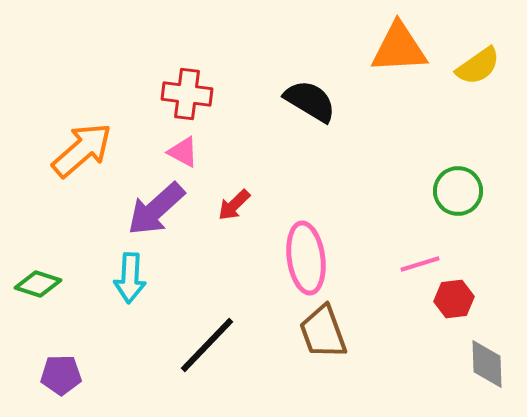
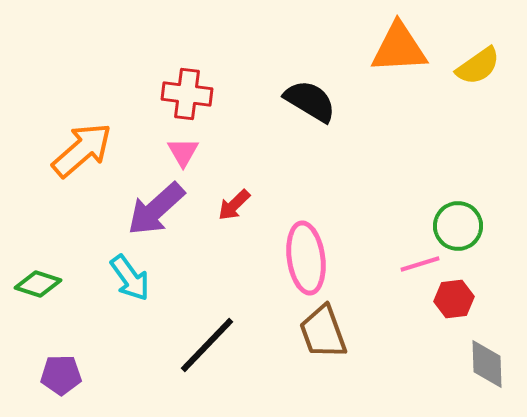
pink triangle: rotated 32 degrees clockwise
green circle: moved 35 px down
cyan arrow: rotated 39 degrees counterclockwise
